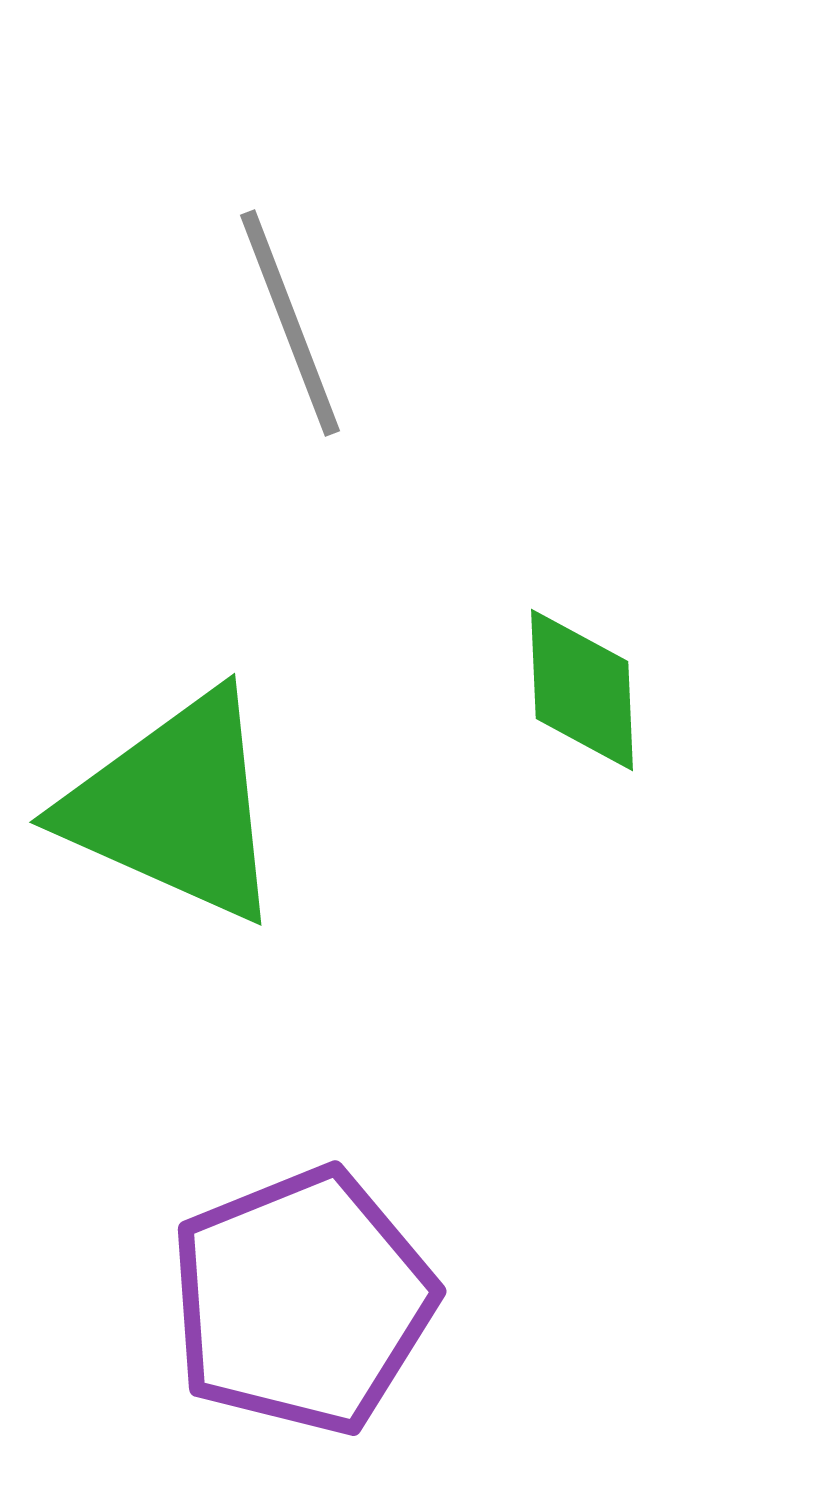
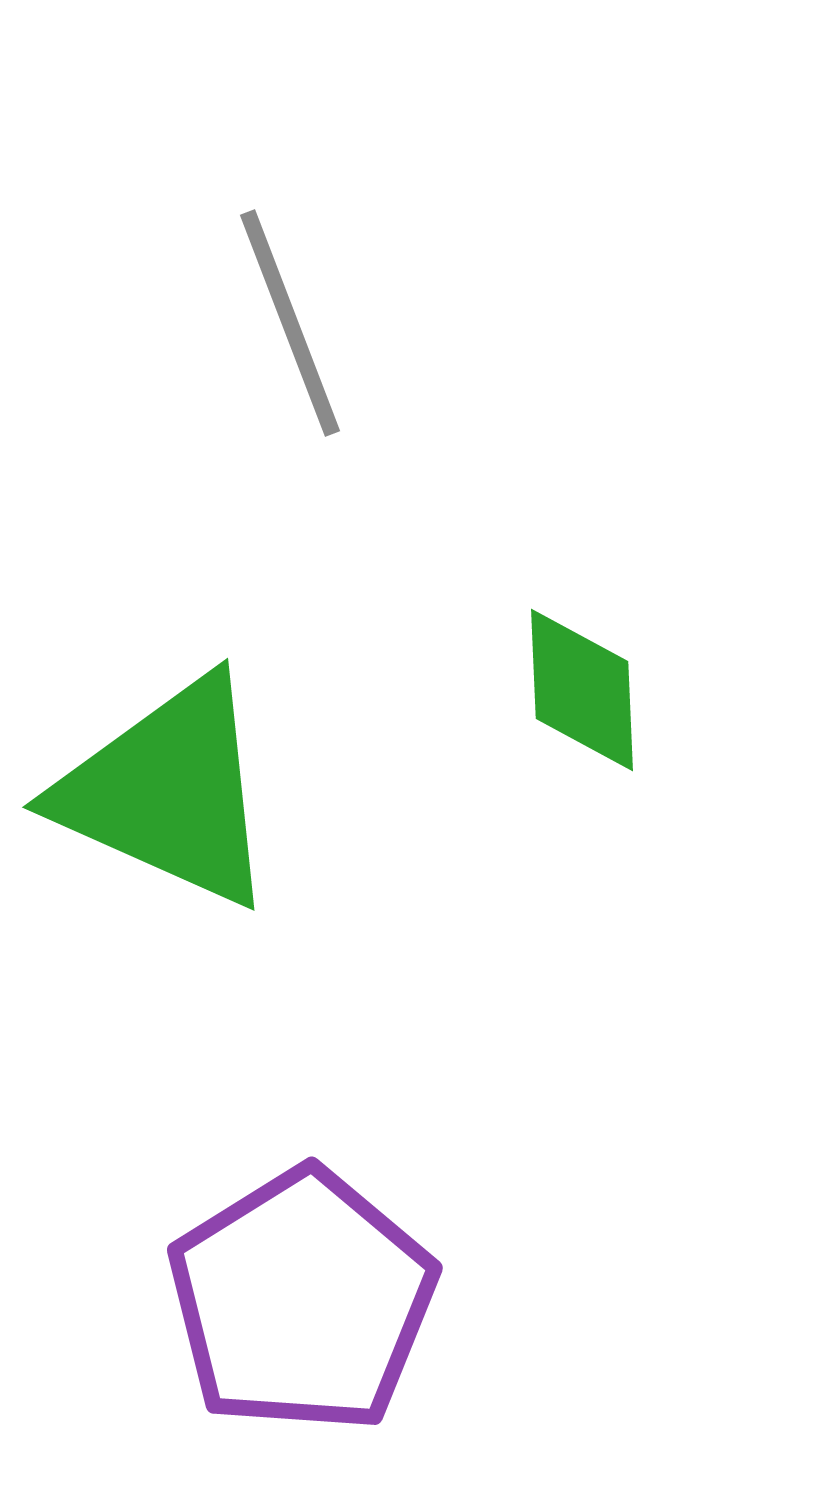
green triangle: moved 7 px left, 15 px up
purple pentagon: rotated 10 degrees counterclockwise
